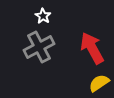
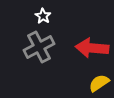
red arrow: rotated 56 degrees counterclockwise
